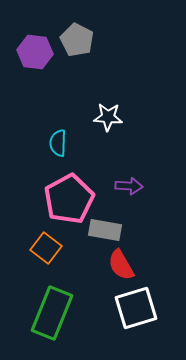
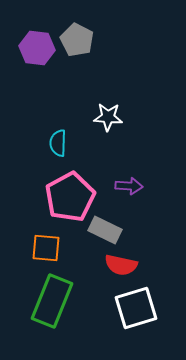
purple hexagon: moved 2 px right, 4 px up
pink pentagon: moved 1 px right, 2 px up
gray rectangle: rotated 16 degrees clockwise
orange square: rotated 32 degrees counterclockwise
red semicircle: rotated 48 degrees counterclockwise
green rectangle: moved 12 px up
